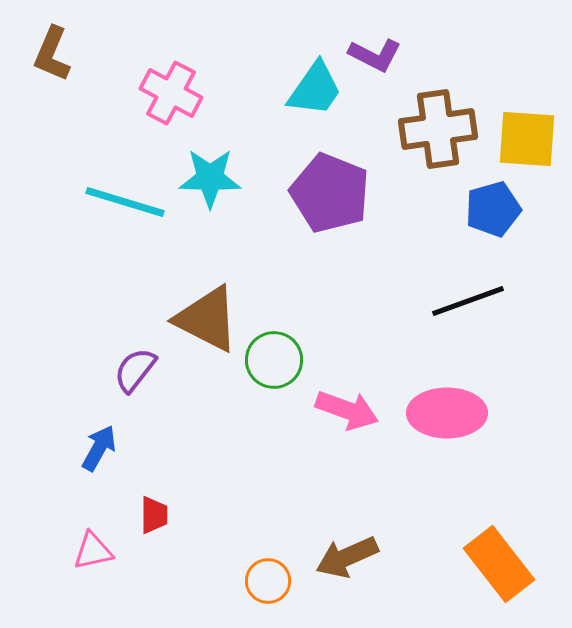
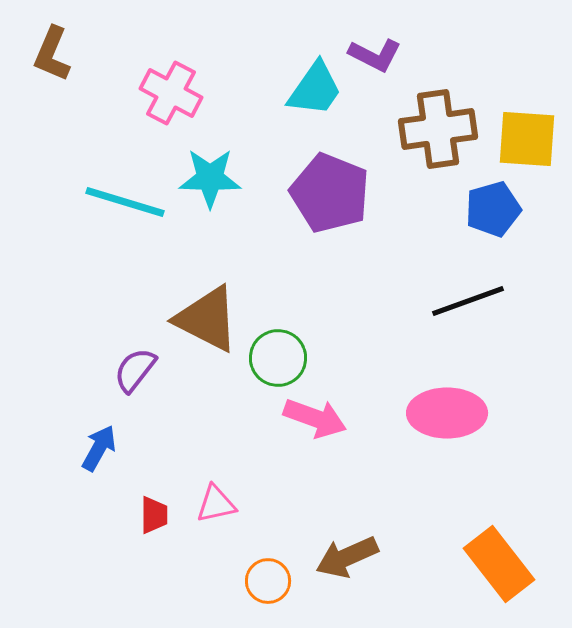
green circle: moved 4 px right, 2 px up
pink arrow: moved 32 px left, 8 px down
pink triangle: moved 123 px right, 47 px up
